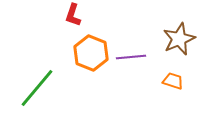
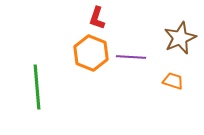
red L-shape: moved 24 px right, 3 px down
brown star: moved 1 px right, 1 px up
purple line: rotated 8 degrees clockwise
green line: moved 1 px up; rotated 45 degrees counterclockwise
